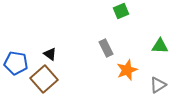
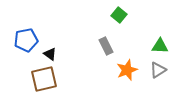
green square: moved 2 px left, 4 px down; rotated 28 degrees counterclockwise
gray rectangle: moved 2 px up
blue pentagon: moved 10 px right, 23 px up; rotated 20 degrees counterclockwise
brown square: rotated 28 degrees clockwise
gray triangle: moved 15 px up
